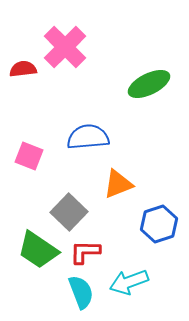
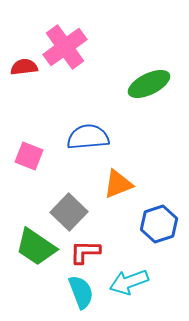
pink cross: rotated 9 degrees clockwise
red semicircle: moved 1 px right, 2 px up
green trapezoid: moved 2 px left, 3 px up
